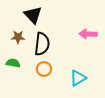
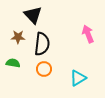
pink arrow: rotated 66 degrees clockwise
